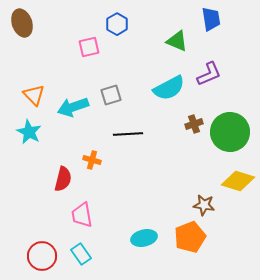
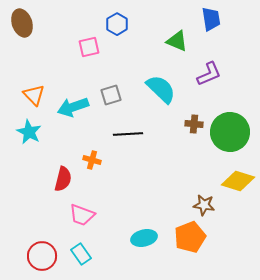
cyan semicircle: moved 8 px left, 1 px down; rotated 108 degrees counterclockwise
brown cross: rotated 24 degrees clockwise
pink trapezoid: rotated 60 degrees counterclockwise
